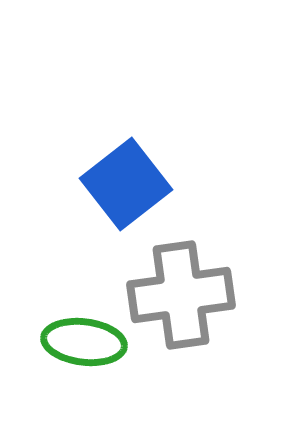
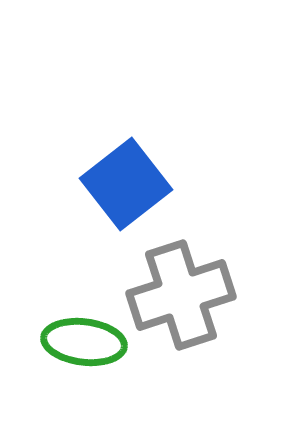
gray cross: rotated 10 degrees counterclockwise
